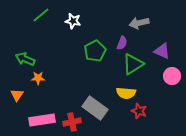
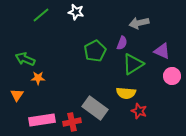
white star: moved 3 px right, 9 px up
